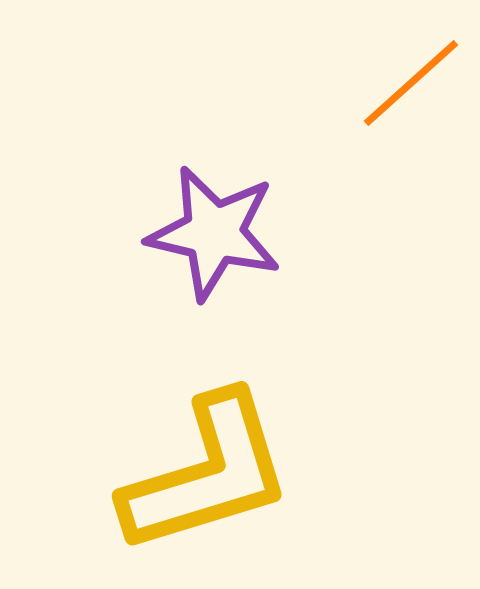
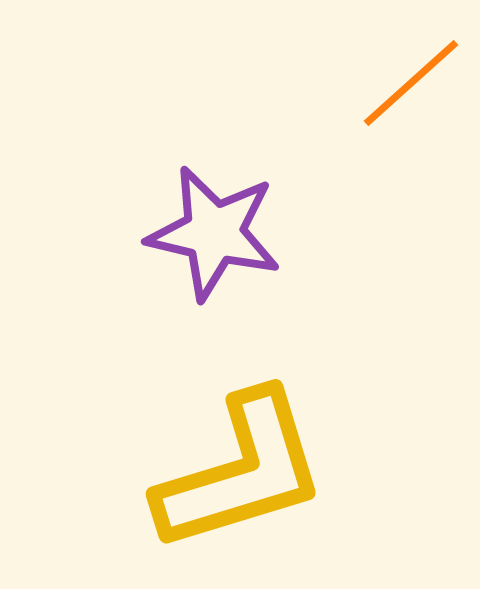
yellow L-shape: moved 34 px right, 2 px up
